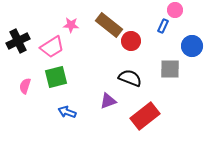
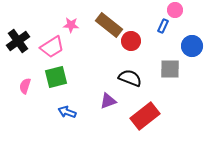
black cross: rotated 10 degrees counterclockwise
